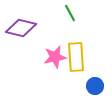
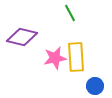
purple diamond: moved 1 px right, 9 px down
pink star: moved 1 px down
